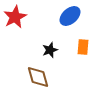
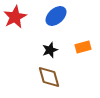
blue ellipse: moved 14 px left
orange rectangle: rotated 70 degrees clockwise
brown diamond: moved 11 px right
